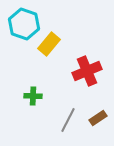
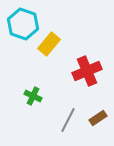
cyan hexagon: moved 1 px left
green cross: rotated 24 degrees clockwise
